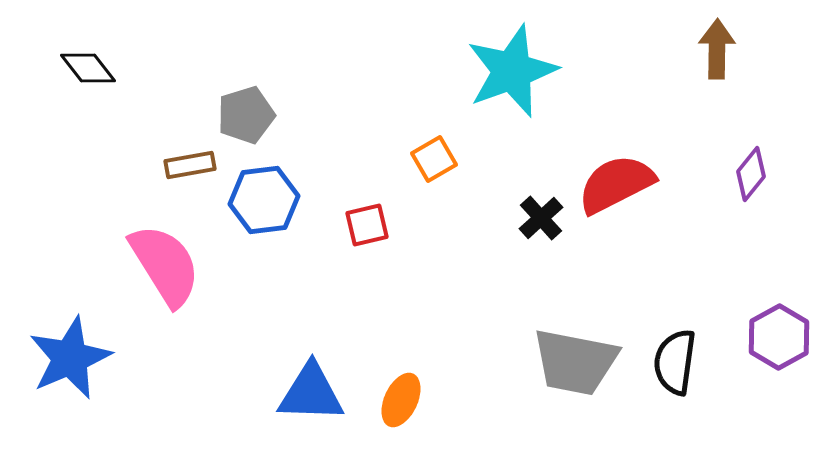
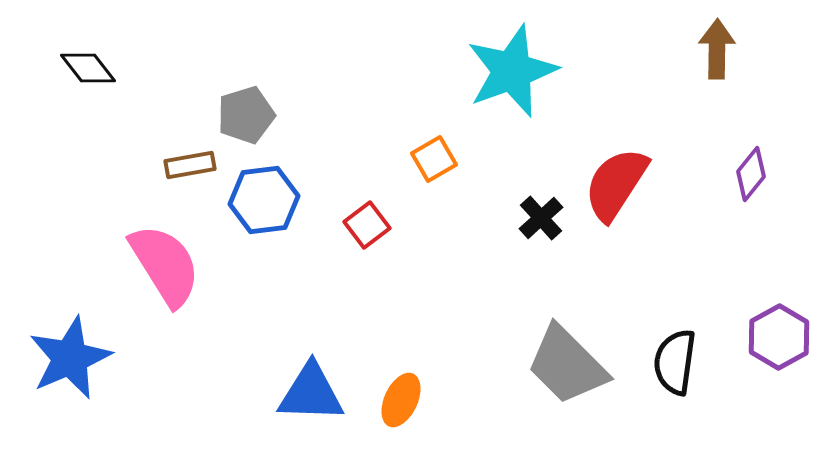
red semicircle: rotated 30 degrees counterclockwise
red square: rotated 24 degrees counterclockwise
gray trapezoid: moved 8 px left, 3 px down; rotated 34 degrees clockwise
